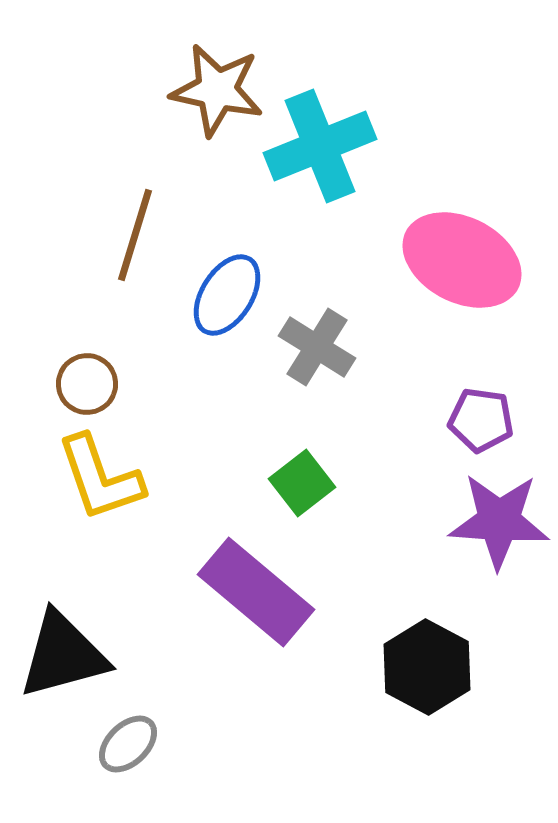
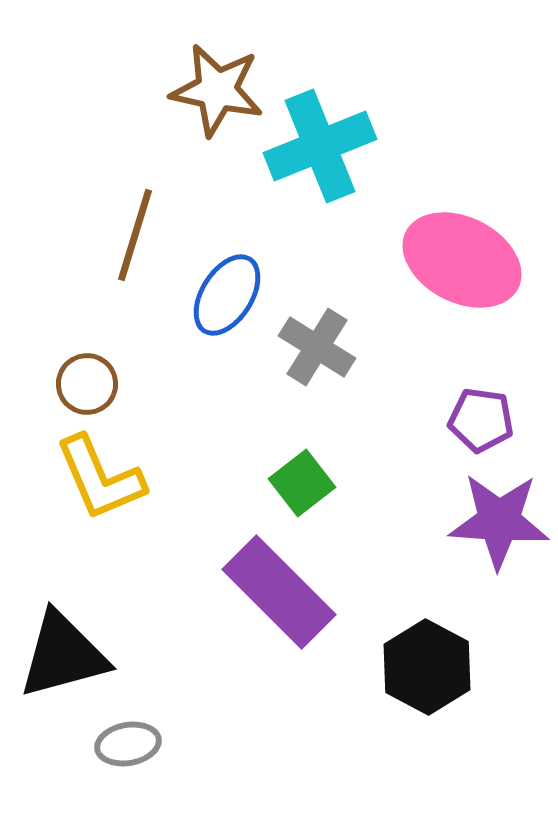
yellow L-shape: rotated 4 degrees counterclockwise
purple rectangle: moved 23 px right; rotated 5 degrees clockwise
gray ellipse: rotated 34 degrees clockwise
